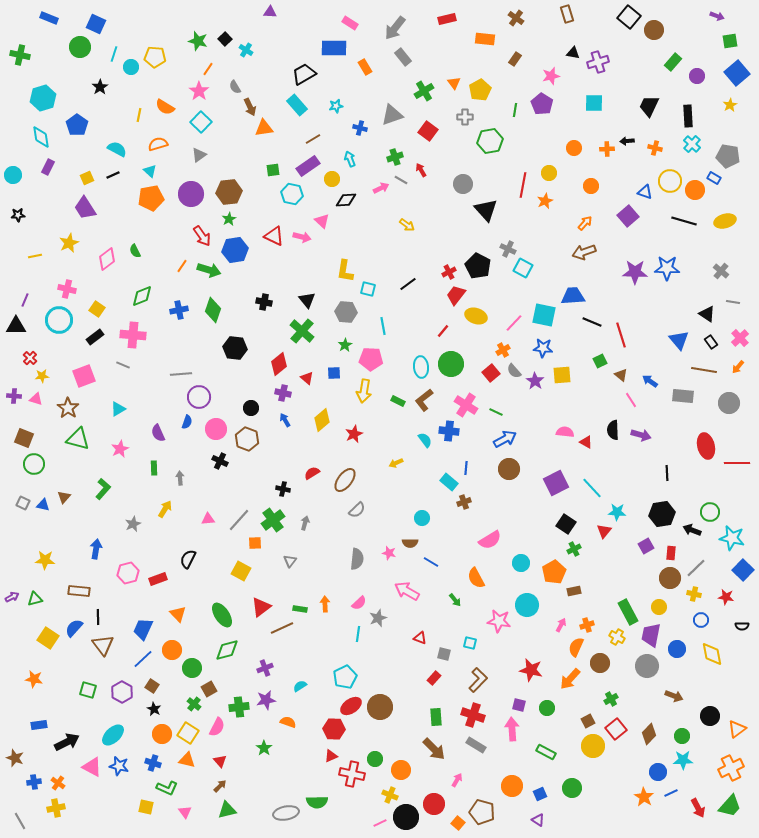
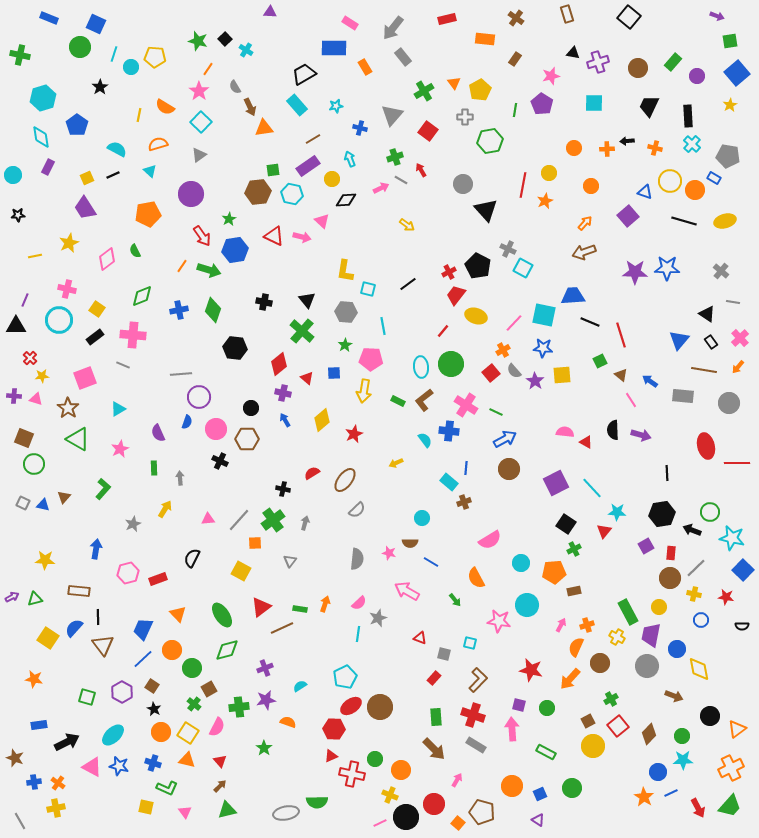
gray arrow at (395, 28): moved 2 px left
brown circle at (654, 30): moved 16 px left, 38 px down
gray triangle at (392, 115): rotated 30 degrees counterclockwise
brown hexagon at (229, 192): moved 29 px right
orange pentagon at (151, 198): moved 3 px left, 16 px down
black line at (592, 322): moved 2 px left
blue triangle at (679, 340): rotated 20 degrees clockwise
pink square at (84, 376): moved 1 px right, 2 px down
green triangle at (78, 439): rotated 15 degrees clockwise
brown hexagon at (247, 439): rotated 20 degrees counterclockwise
black semicircle at (188, 559): moved 4 px right, 1 px up
orange pentagon at (554, 572): rotated 25 degrees clockwise
orange arrow at (325, 604): rotated 21 degrees clockwise
yellow diamond at (712, 654): moved 13 px left, 15 px down
green square at (88, 690): moved 1 px left, 7 px down
red square at (616, 729): moved 2 px right, 3 px up
orange circle at (162, 734): moved 1 px left, 2 px up
